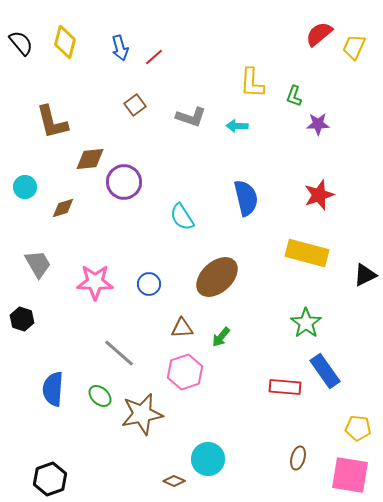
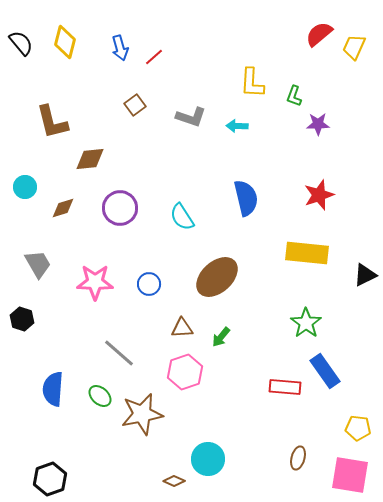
purple circle at (124, 182): moved 4 px left, 26 px down
yellow rectangle at (307, 253): rotated 9 degrees counterclockwise
